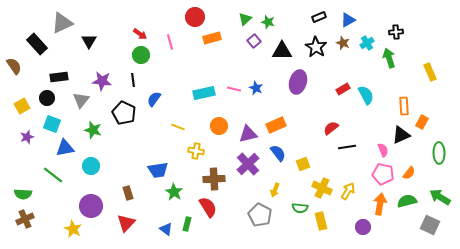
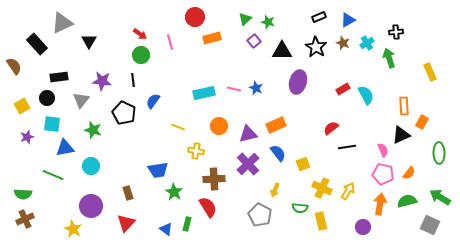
blue semicircle at (154, 99): moved 1 px left, 2 px down
cyan square at (52, 124): rotated 12 degrees counterclockwise
green line at (53, 175): rotated 15 degrees counterclockwise
